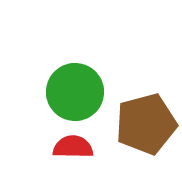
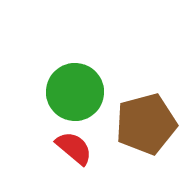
red semicircle: moved 1 px right, 1 px down; rotated 39 degrees clockwise
